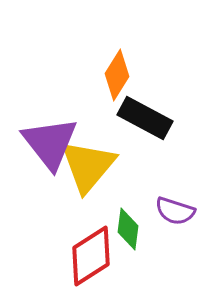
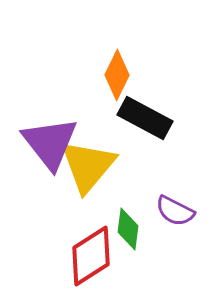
orange diamond: rotated 6 degrees counterclockwise
purple semicircle: rotated 9 degrees clockwise
